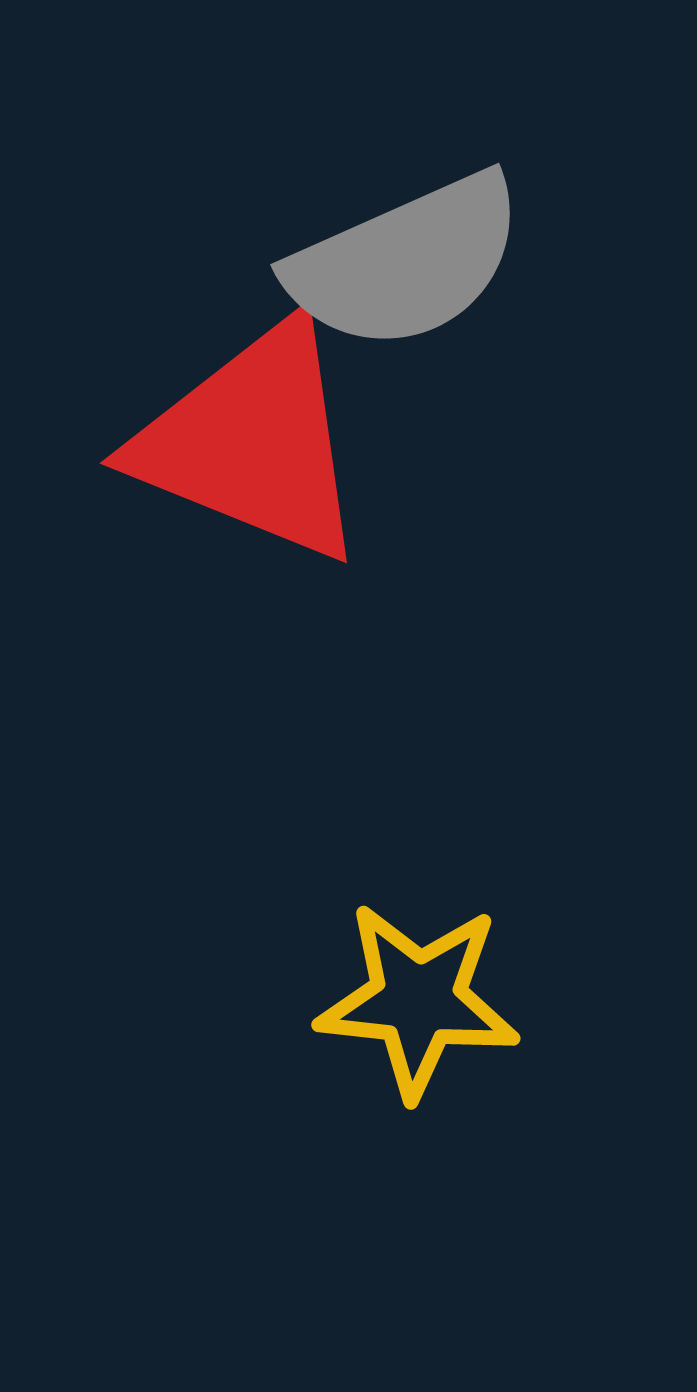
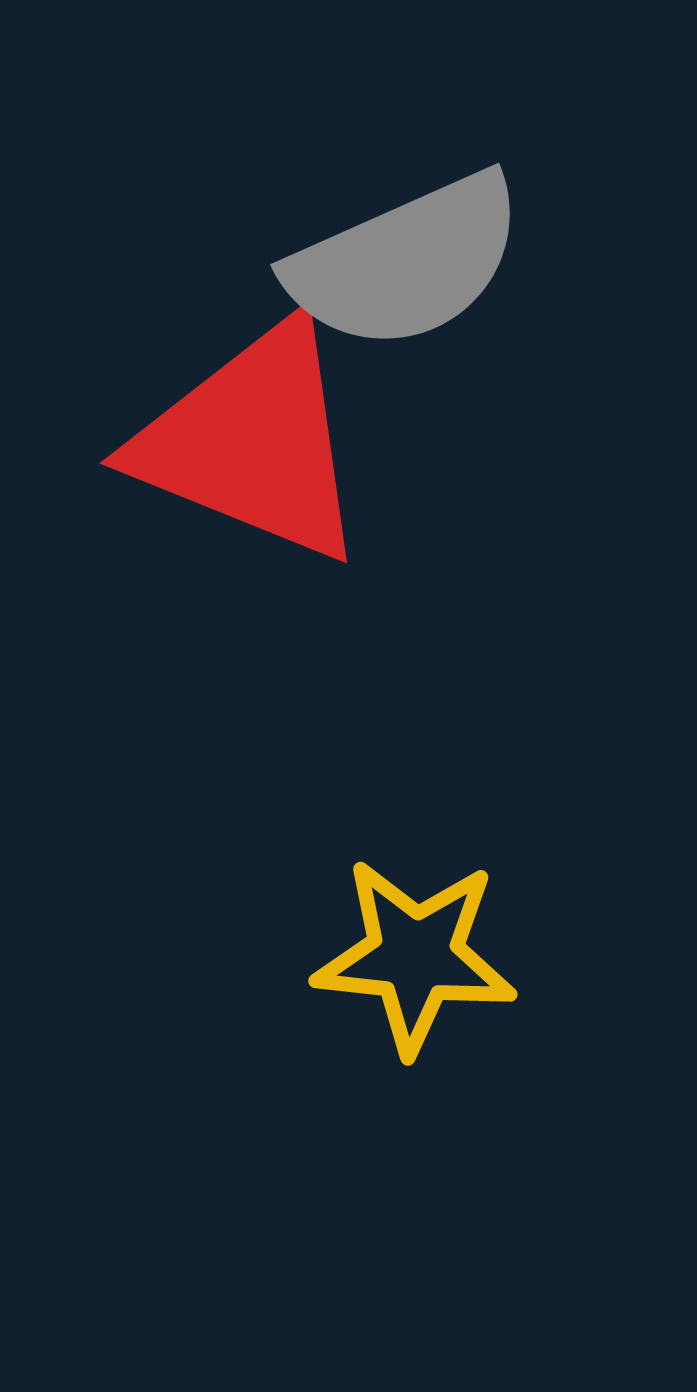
yellow star: moved 3 px left, 44 px up
